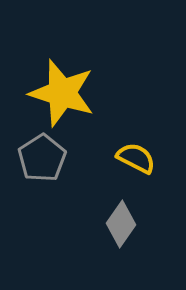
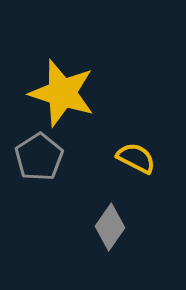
gray pentagon: moved 3 px left, 1 px up
gray diamond: moved 11 px left, 3 px down
